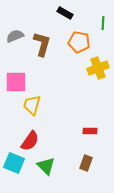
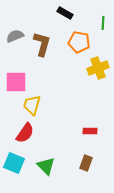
red semicircle: moved 5 px left, 8 px up
